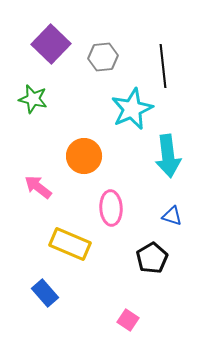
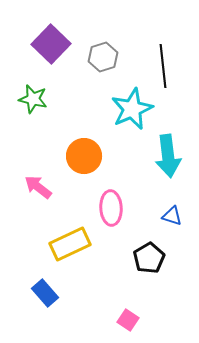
gray hexagon: rotated 12 degrees counterclockwise
yellow rectangle: rotated 48 degrees counterclockwise
black pentagon: moved 3 px left
